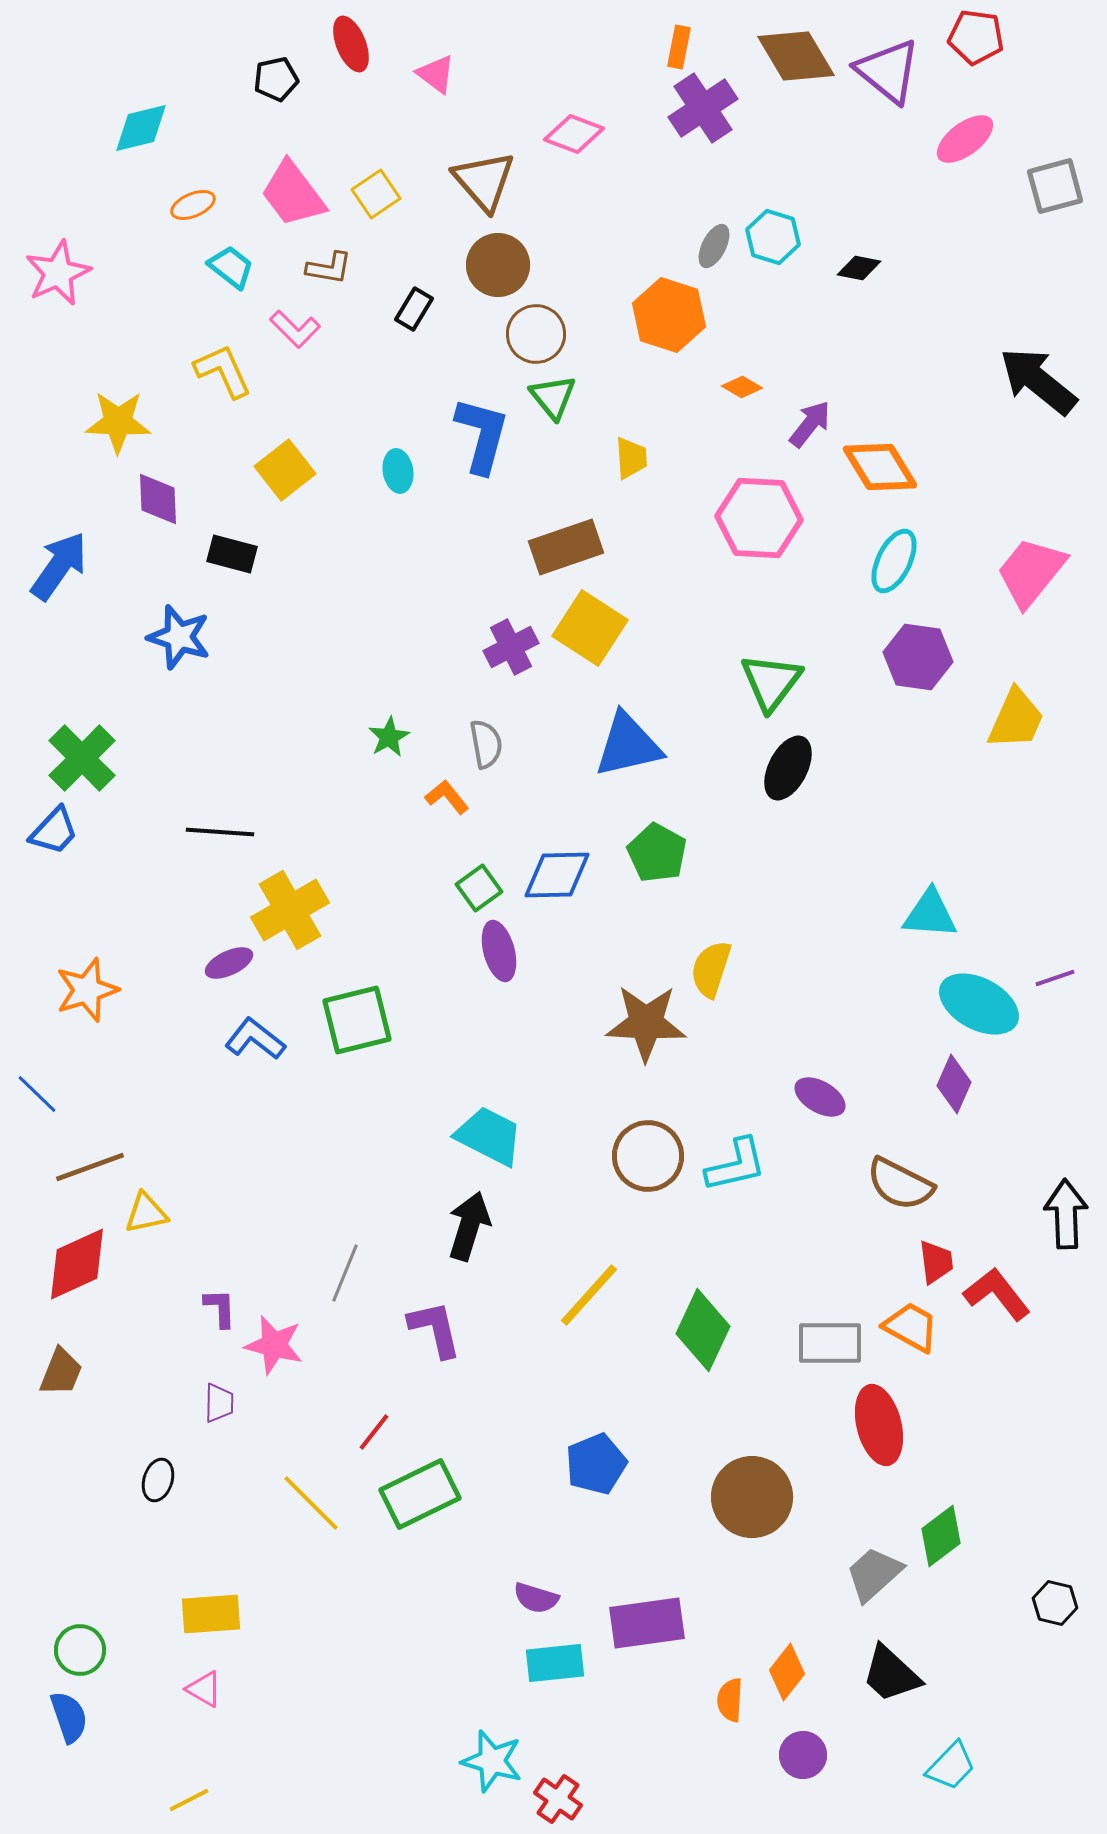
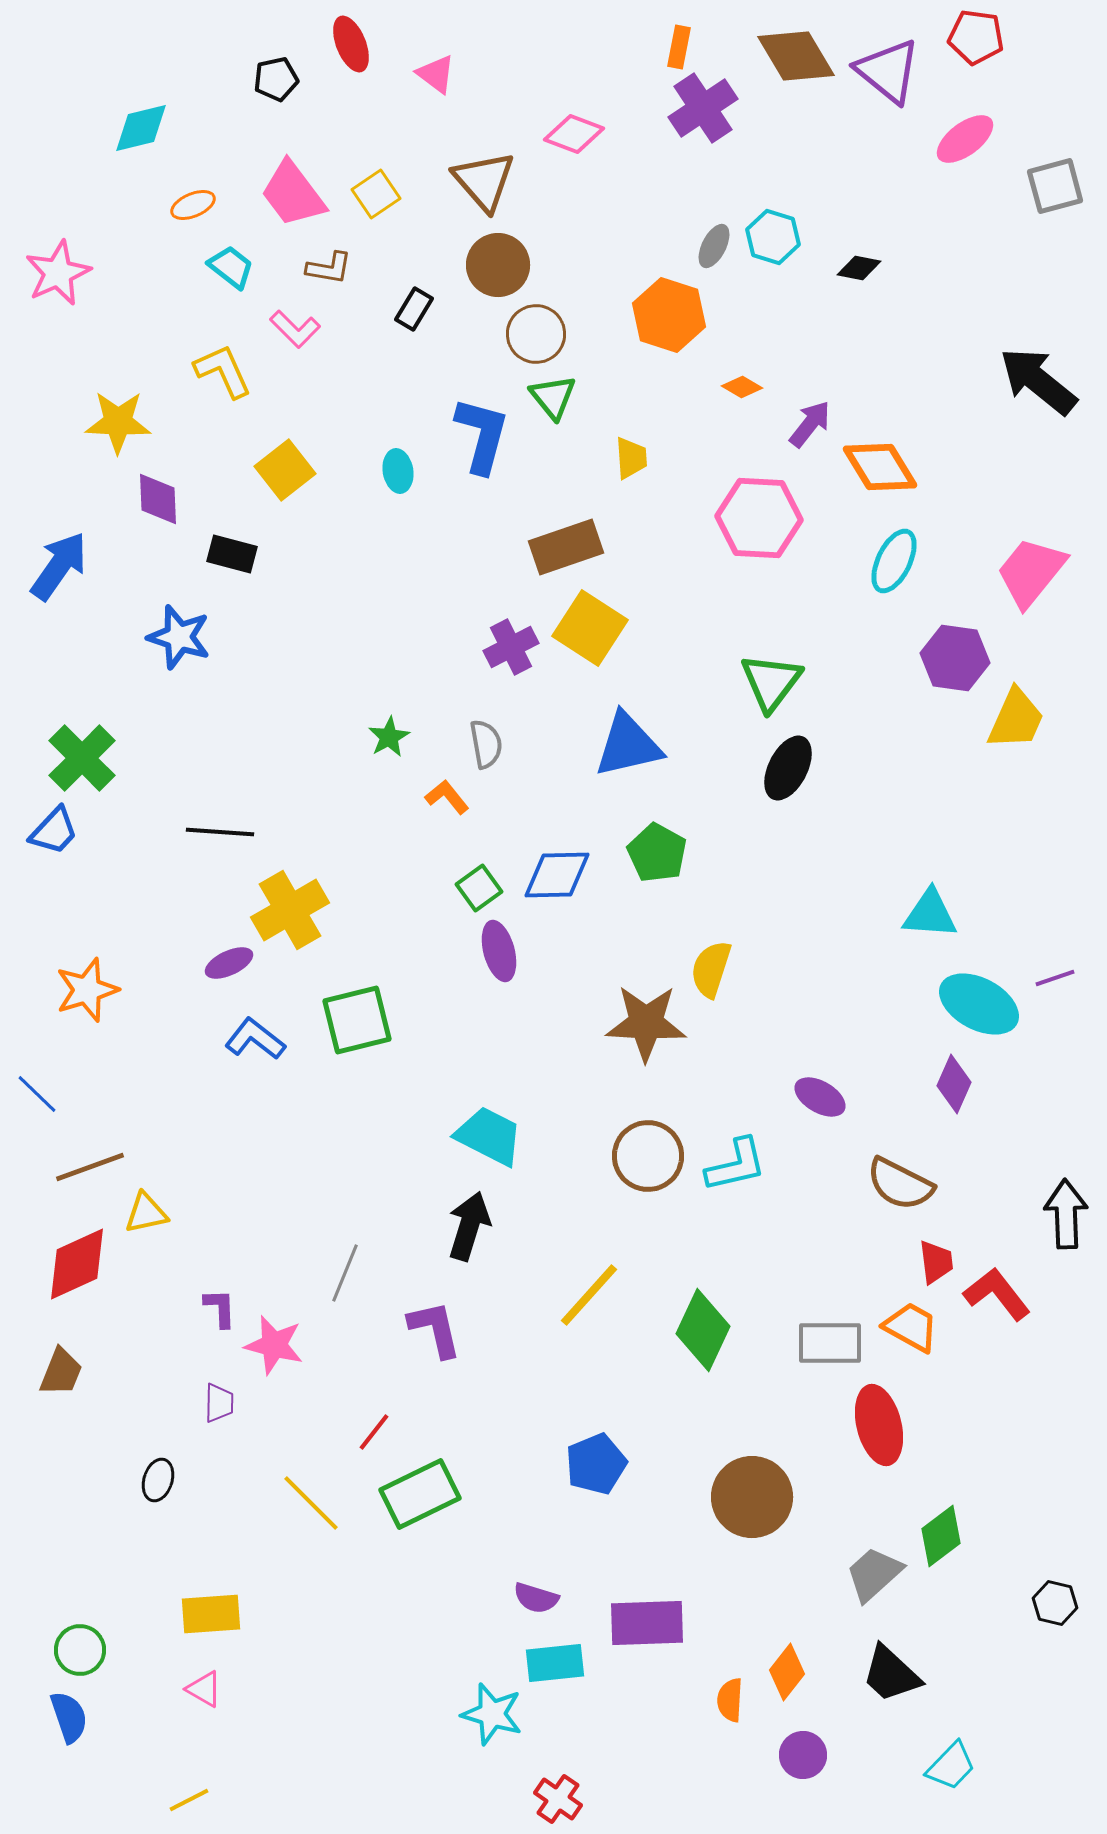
purple hexagon at (918, 657): moved 37 px right, 1 px down
purple rectangle at (647, 1623): rotated 6 degrees clockwise
cyan star at (492, 1761): moved 47 px up
